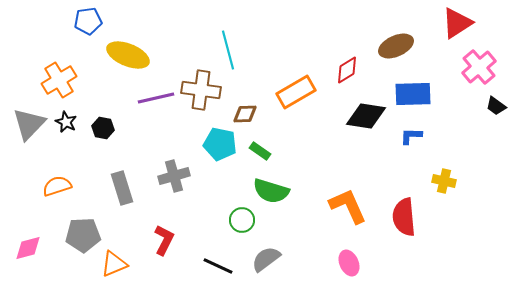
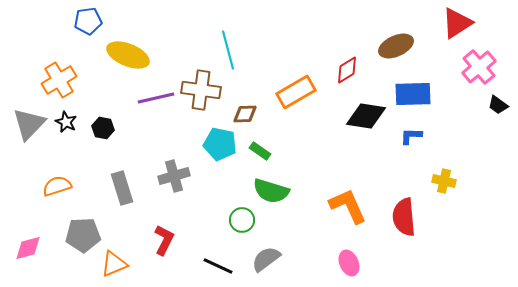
black trapezoid: moved 2 px right, 1 px up
